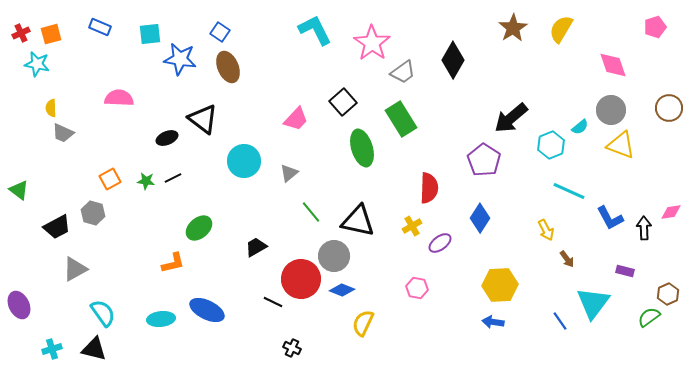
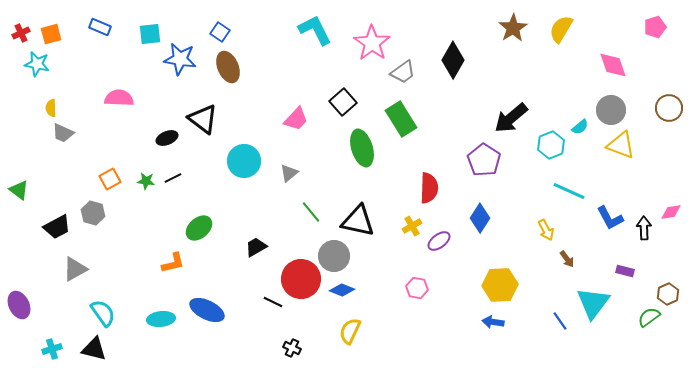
purple ellipse at (440, 243): moved 1 px left, 2 px up
yellow semicircle at (363, 323): moved 13 px left, 8 px down
